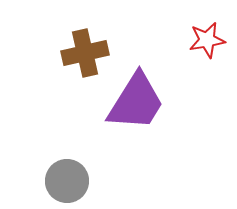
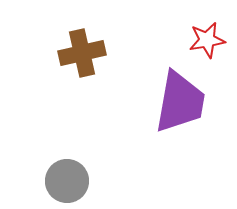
brown cross: moved 3 px left
purple trapezoid: moved 44 px right; rotated 22 degrees counterclockwise
